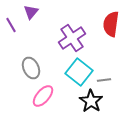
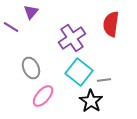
purple line: moved 2 px down; rotated 28 degrees counterclockwise
